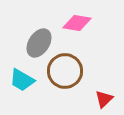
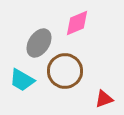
pink diamond: rotated 32 degrees counterclockwise
red triangle: rotated 24 degrees clockwise
